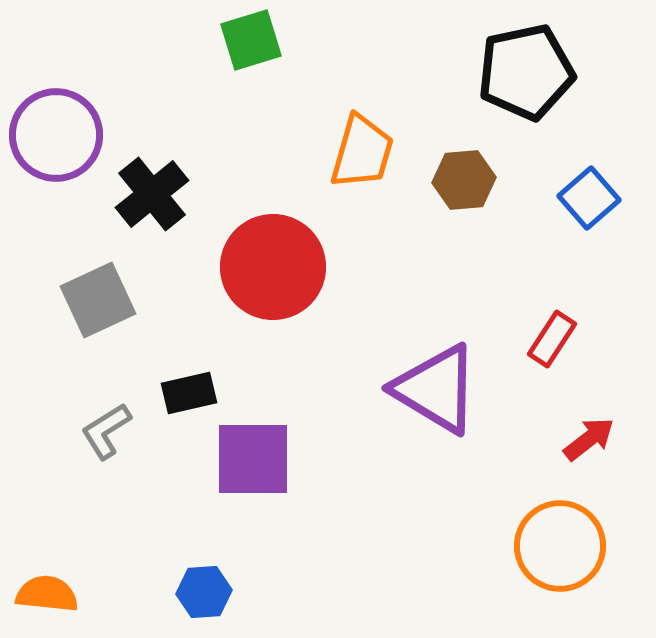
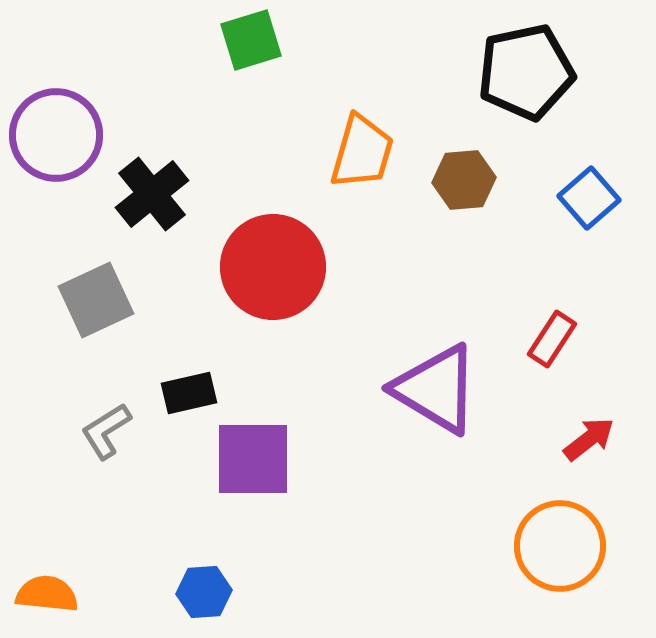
gray square: moved 2 px left
